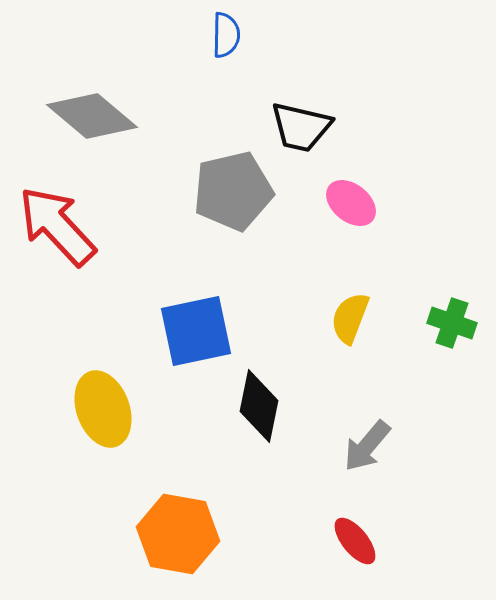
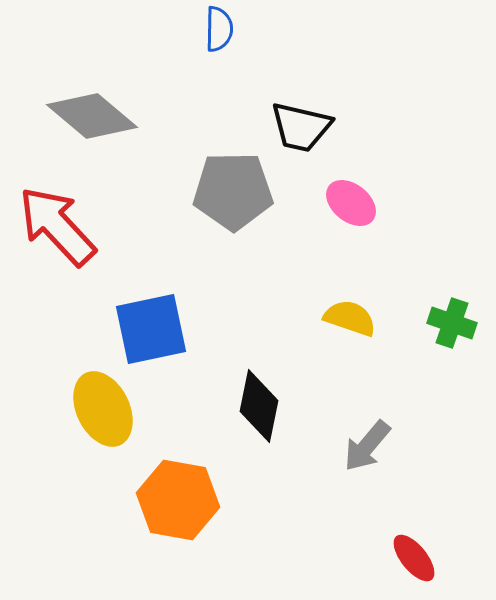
blue semicircle: moved 7 px left, 6 px up
gray pentagon: rotated 12 degrees clockwise
yellow semicircle: rotated 88 degrees clockwise
blue square: moved 45 px left, 2 px up
yellow ellipse: rotated 6 degrees counterclockwise
orange hexagon: moved 34 px up
red ellipse: moved 59 px right, 17 px down
